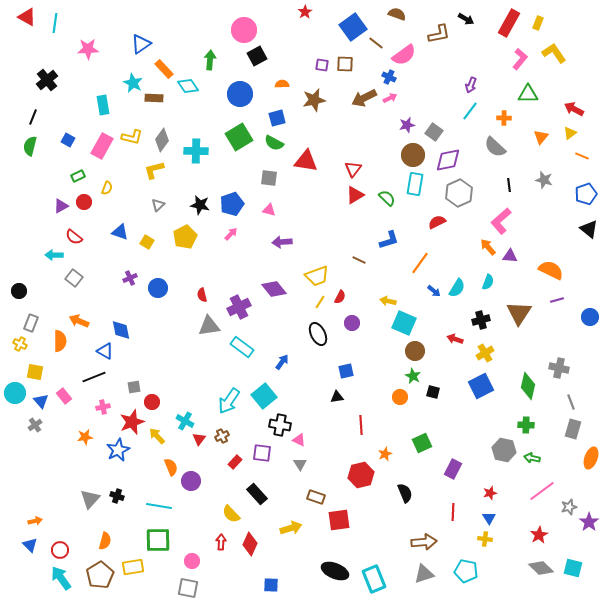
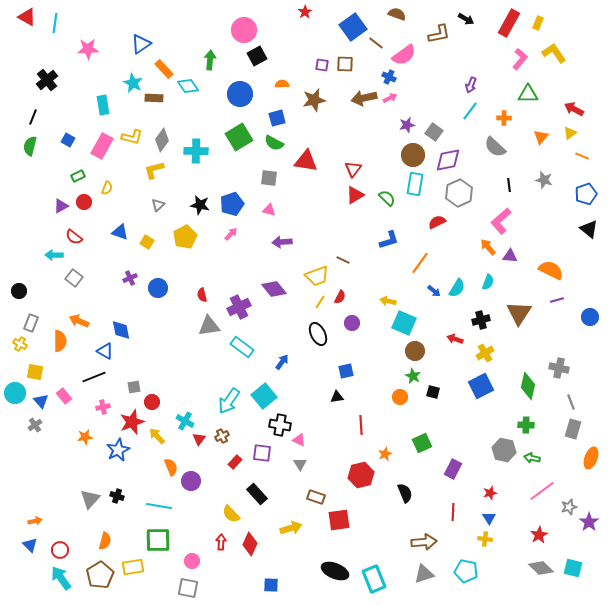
brown arrow at (364, 98): rotated 15 degrees clockwise
brown line at (359, 260): moved 16 px left
